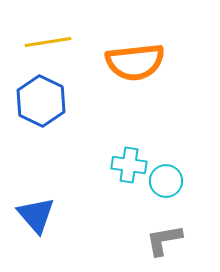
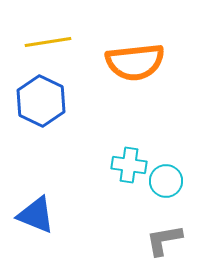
blue triangle: rotated 27 degrees counterclockwise
